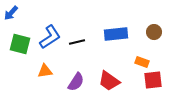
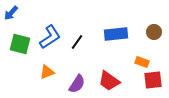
black line: rotated 42 degrees counterclockwise
orange triangle: moved 2 px right, 1 px down; rotated 14 degrees counterclockwise
purple semicircle: moved 1 px right, 2 px down
